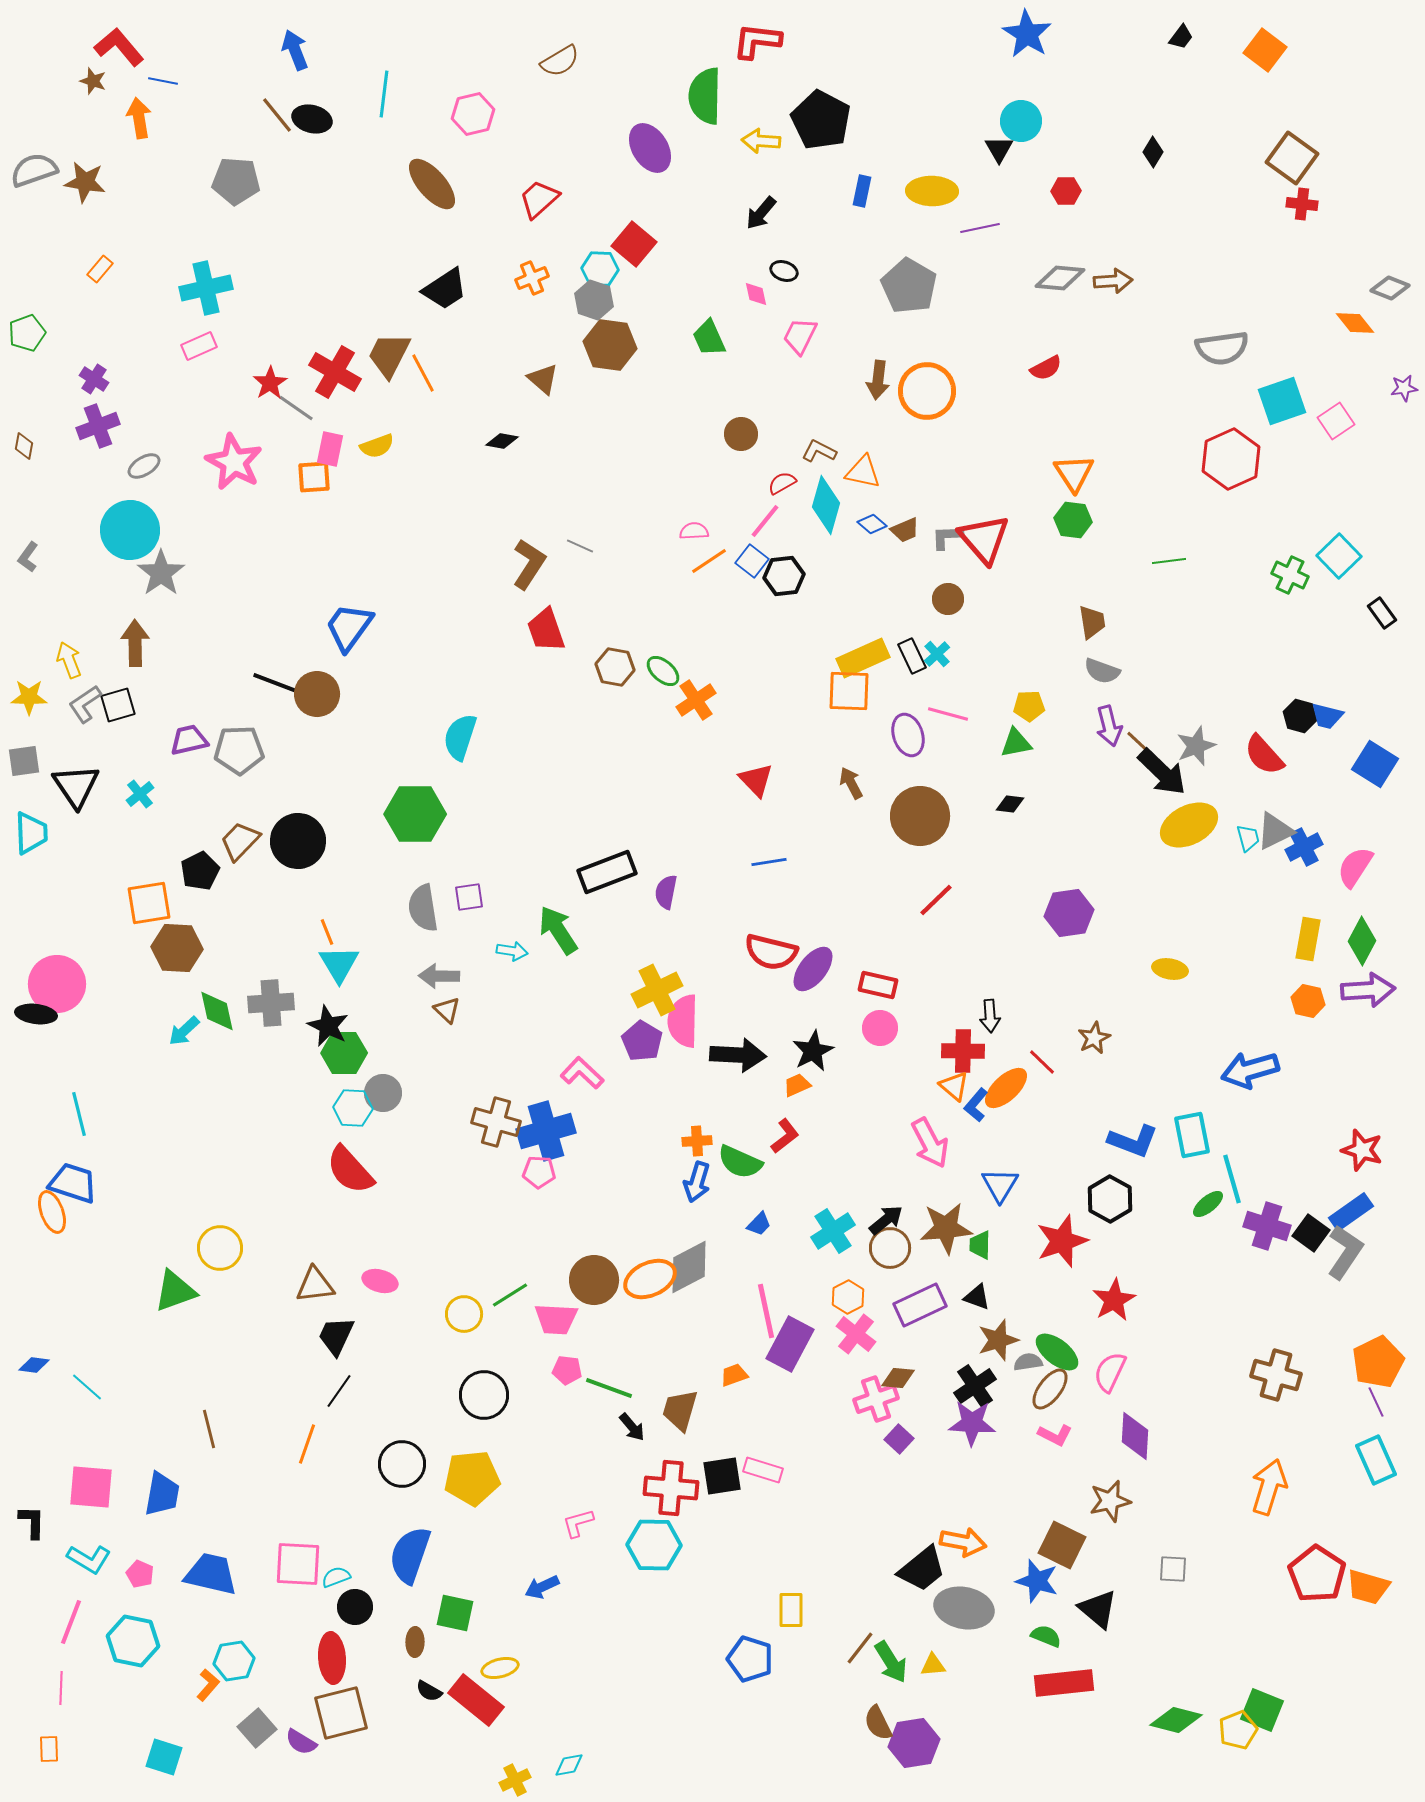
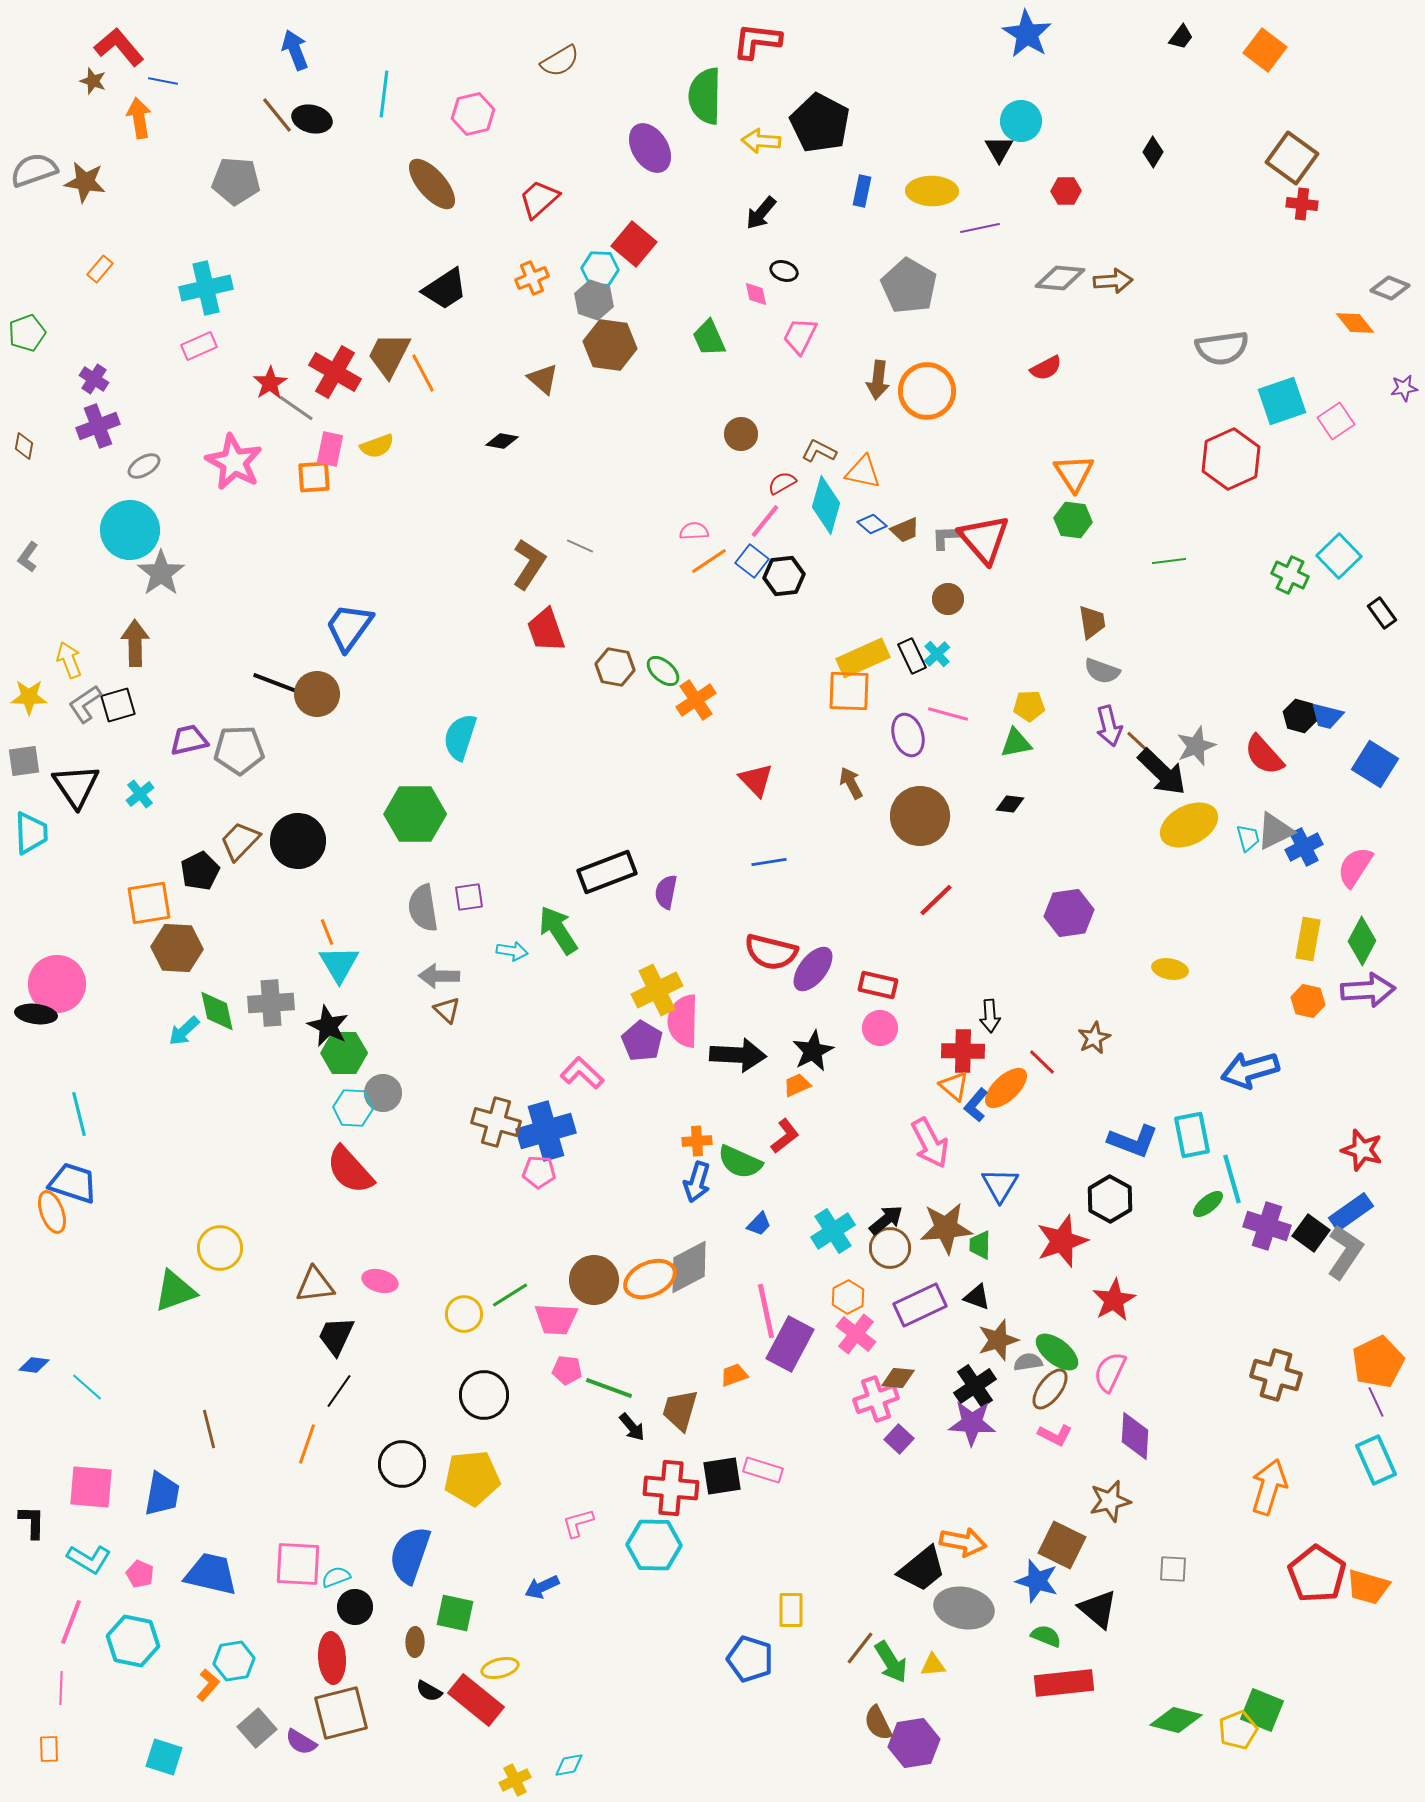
black pentagon at (821, 120): moved 1 px left, 3 px down
